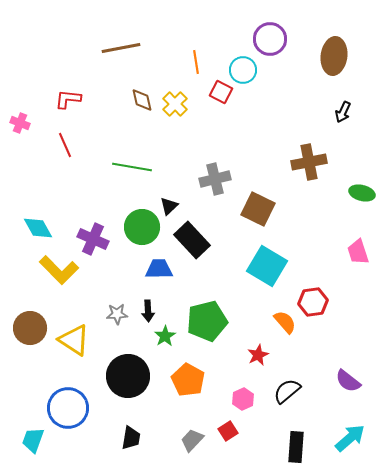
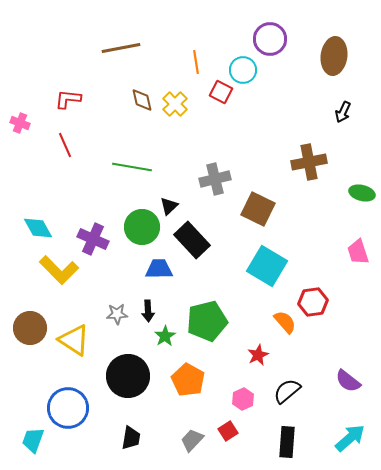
black rectangle at (296, 447): moved 9 px left, 5 px up
